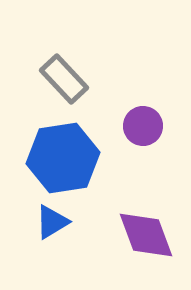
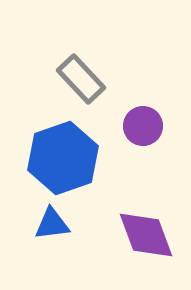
gray rectangle: moved 17 px right
blue hexagon: rotated 10 degrees counterclockwise
blue triangle: moved 2 px down; rotated 24 degrees clockwise
